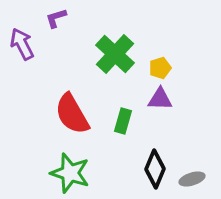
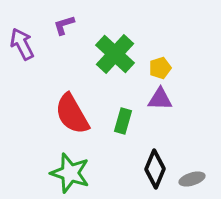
purple L-shape: moved 8 px right, 7 px down
